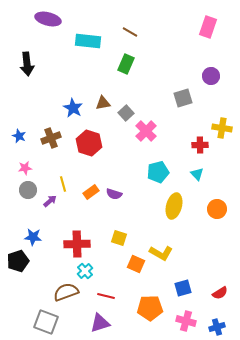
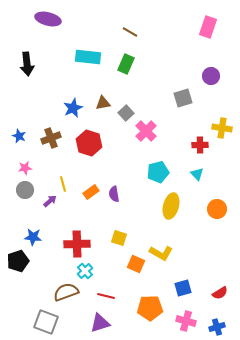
cyan rectangle at (88, 41): moved 16 px down
blue star at (73, 108): rotated 18 degrees clockwise
gray circle at (28, 190): moved 3 px left
purple semicircle at (114, 194): rotated 63 degrees clockwise
yellow ellipse at (174, 206): moved 3 px left
